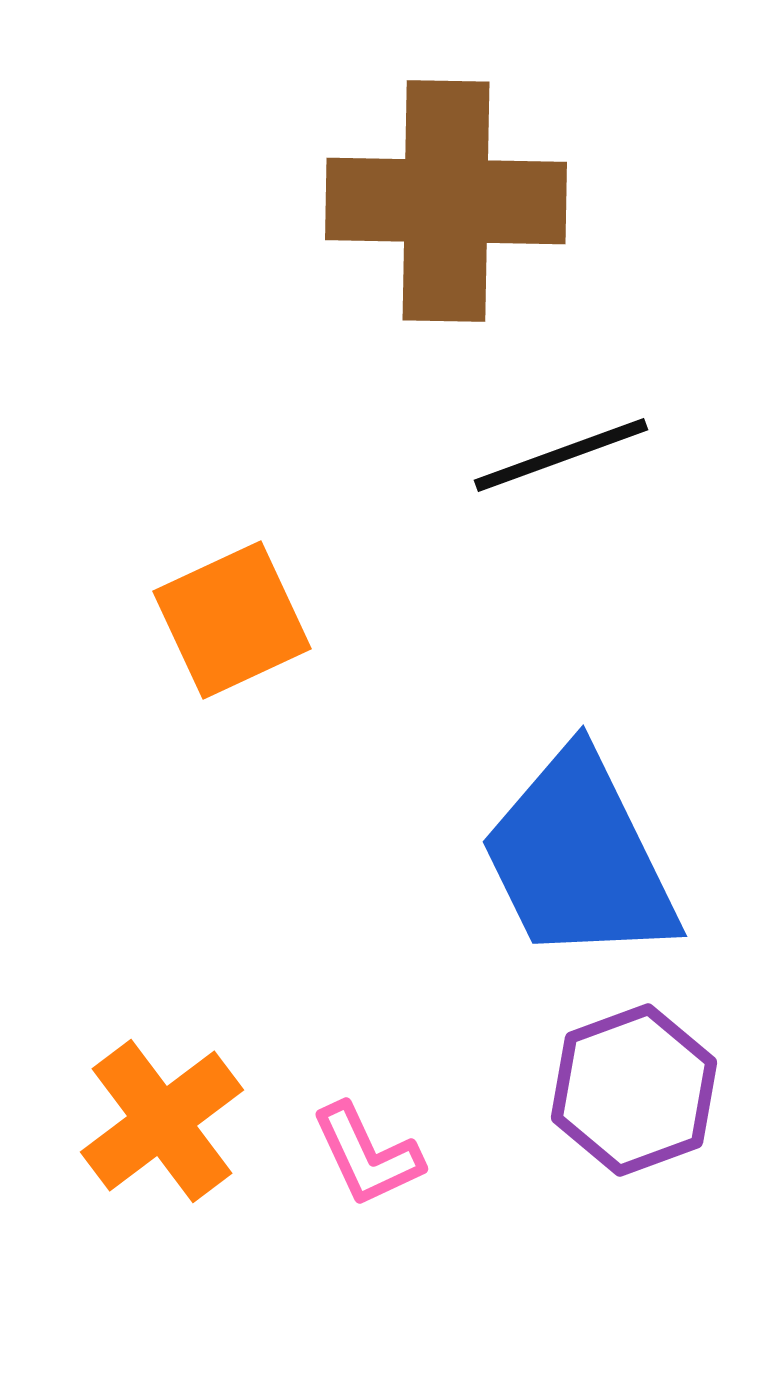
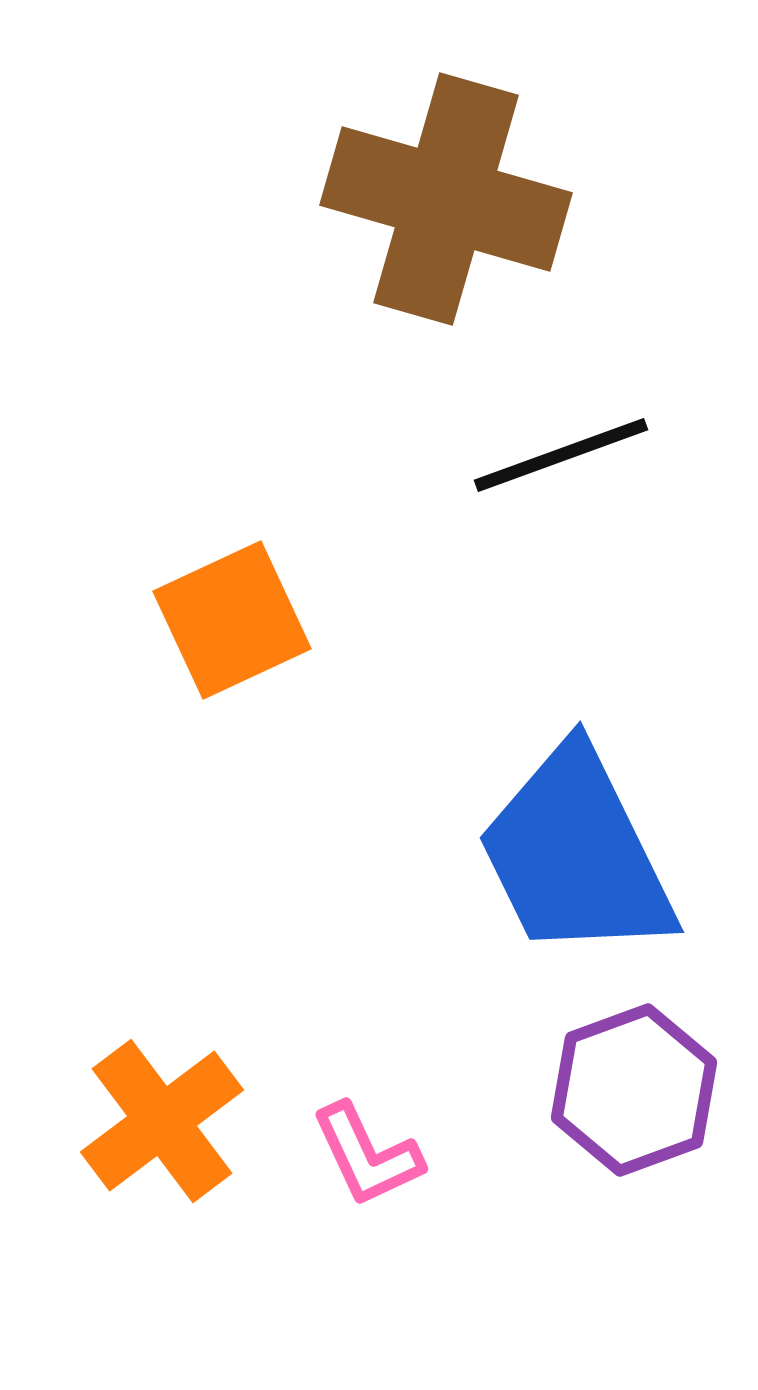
brown cross: moved 2 px up; rotated 15 degrees clockwise
blue trapezoid: moved 3 px left, 4 px up
